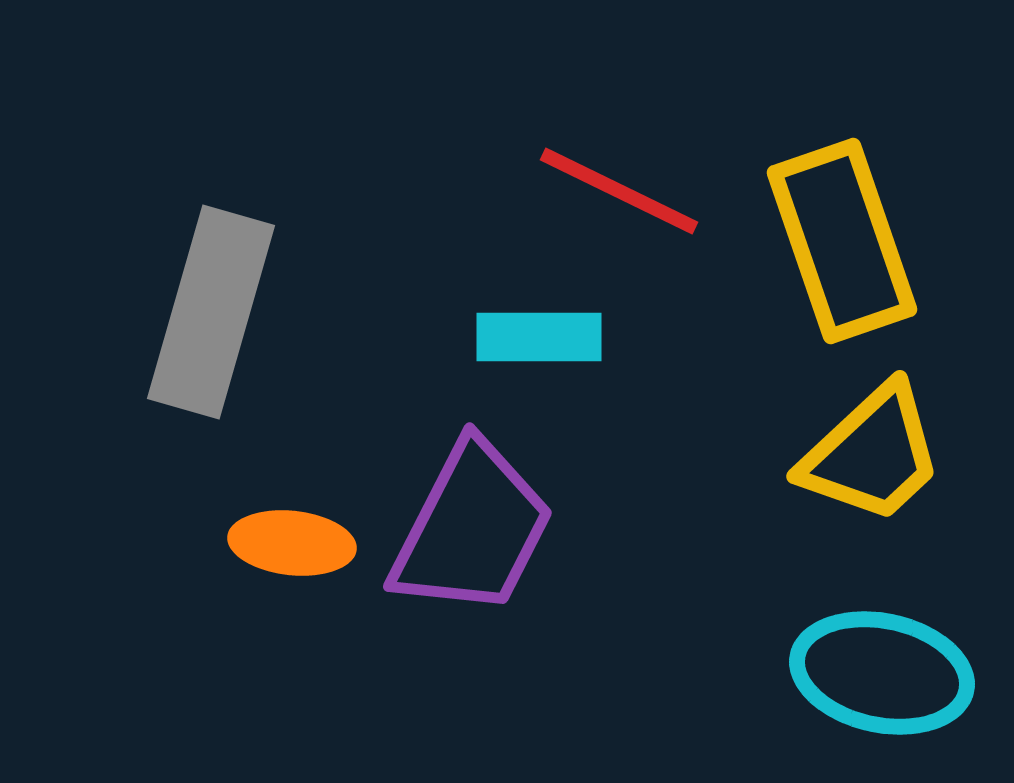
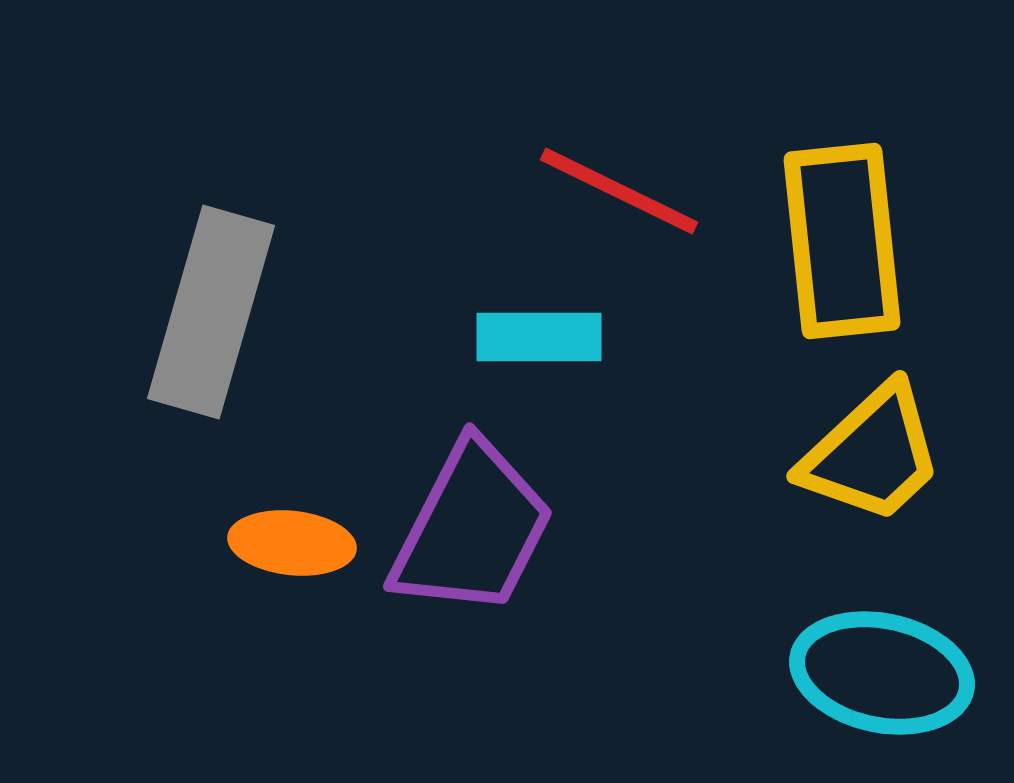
yellow rectangle: rotated 13 degrees clockwise
